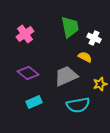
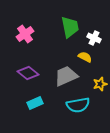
cyan rectangle: moved 1 px right, 1 px down
